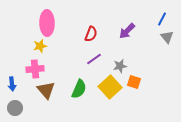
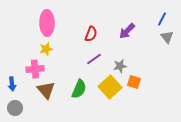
yellow star: moved 6 px right, 3 px down
